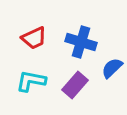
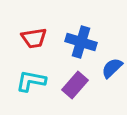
red trapezoid: rotated 16 degrees clockwise
